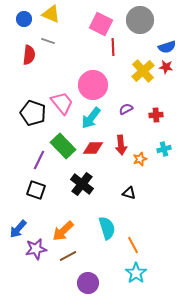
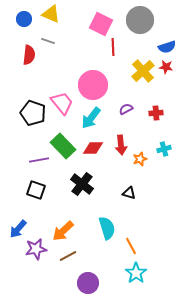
red cross: moved 2 px up
purple line: rotated 54 degrees clockwise
orange line: moved 2 px left, 1 px down
